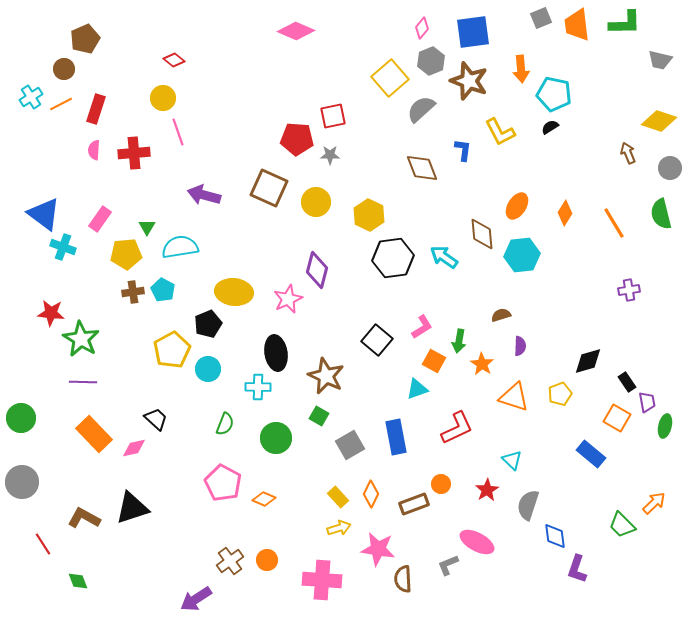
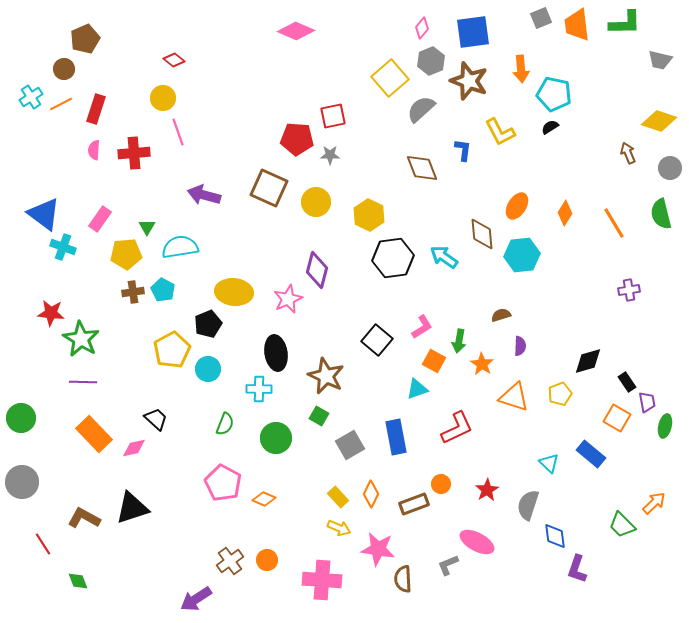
cyan cross at (258, 387): moved 1 px right, 2 px down
cyan triangle at (512, 460): moved 37 px right, 3 px down
yellow arrow at (339, 528): rotated 40 degrees clockwise
